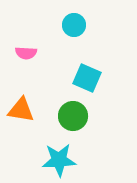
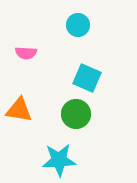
cyan circle: moved 4 px right
orange triangle: moved 2 px left
green circle: moved 3 px right, 2 px up
